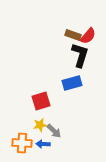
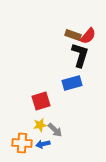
gray arrow: moved 1 px right, 1 px up
blue arrow: rotated 16 degrees counterclockwise
